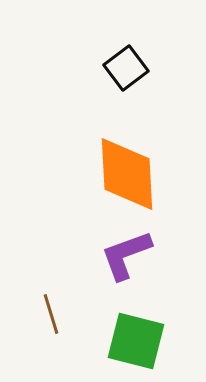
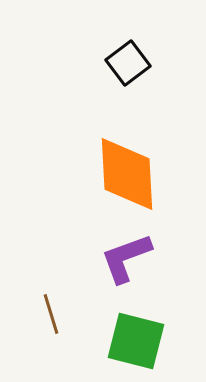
black square: moved 2 px right, 5 px up
purple L-shape: moved 3 px down
